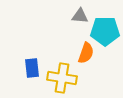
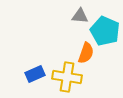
cyan pentagon: rotated 24 degrees clockwise
blue rectangle: moved 3 px right, 6 px down; rotated 72 degrees clockwise
yellow cross: moved 5 px right, 1 px up
